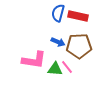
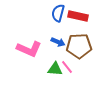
pink L-shape: moved 5 px left, 11 px up; rotated 15 degrees clockwise
